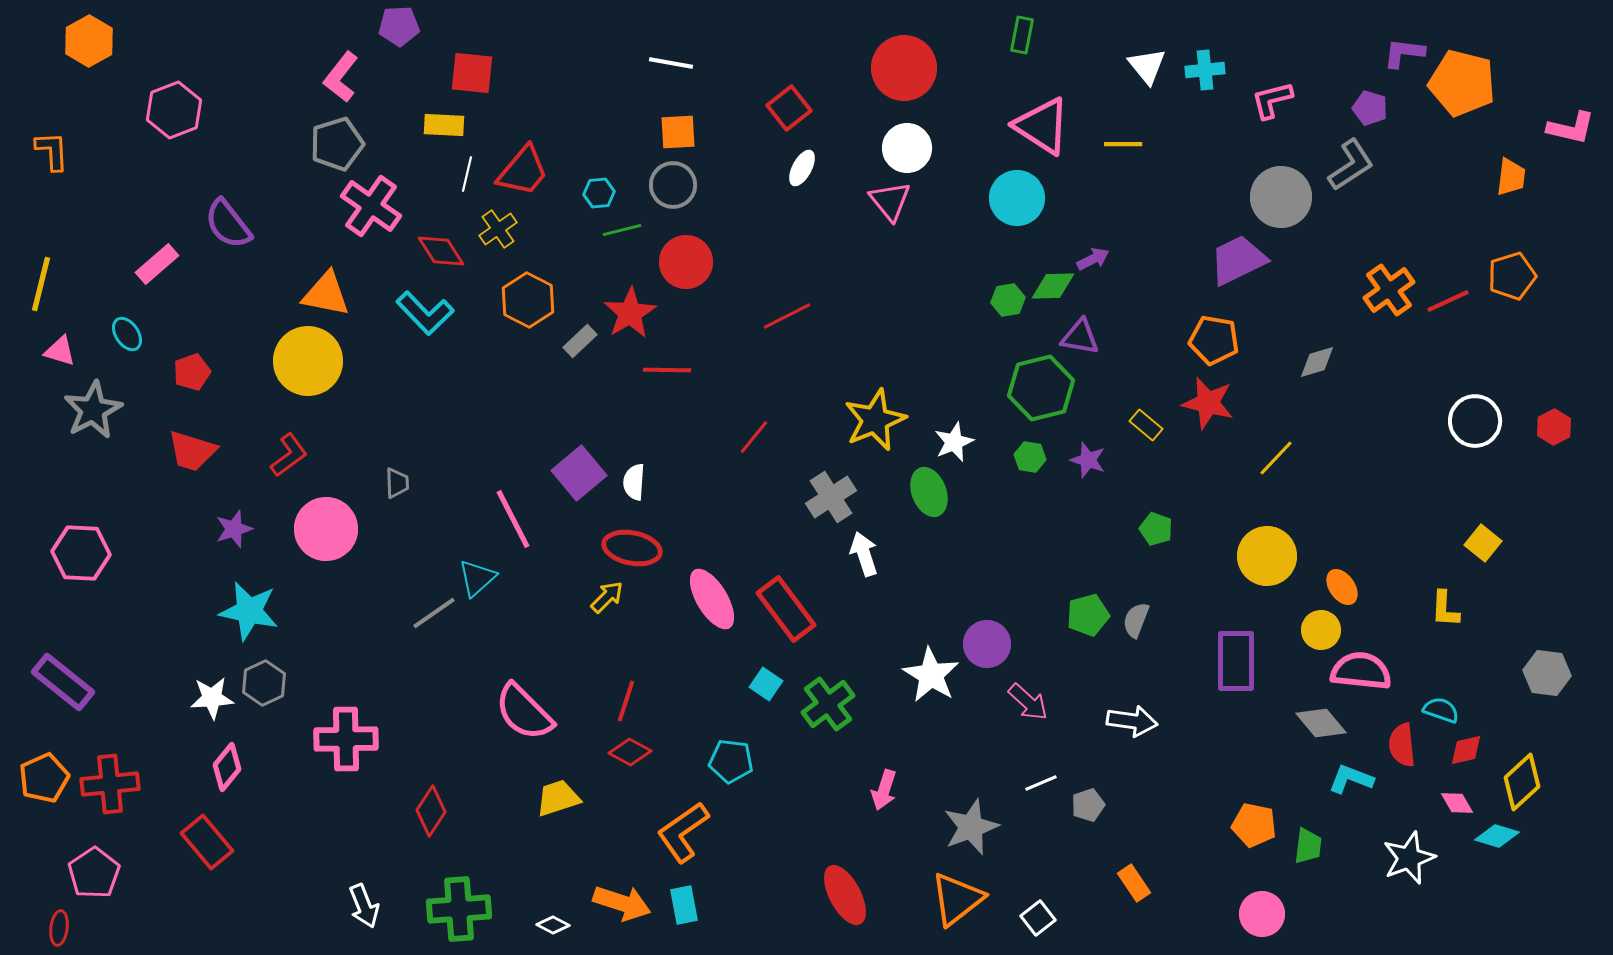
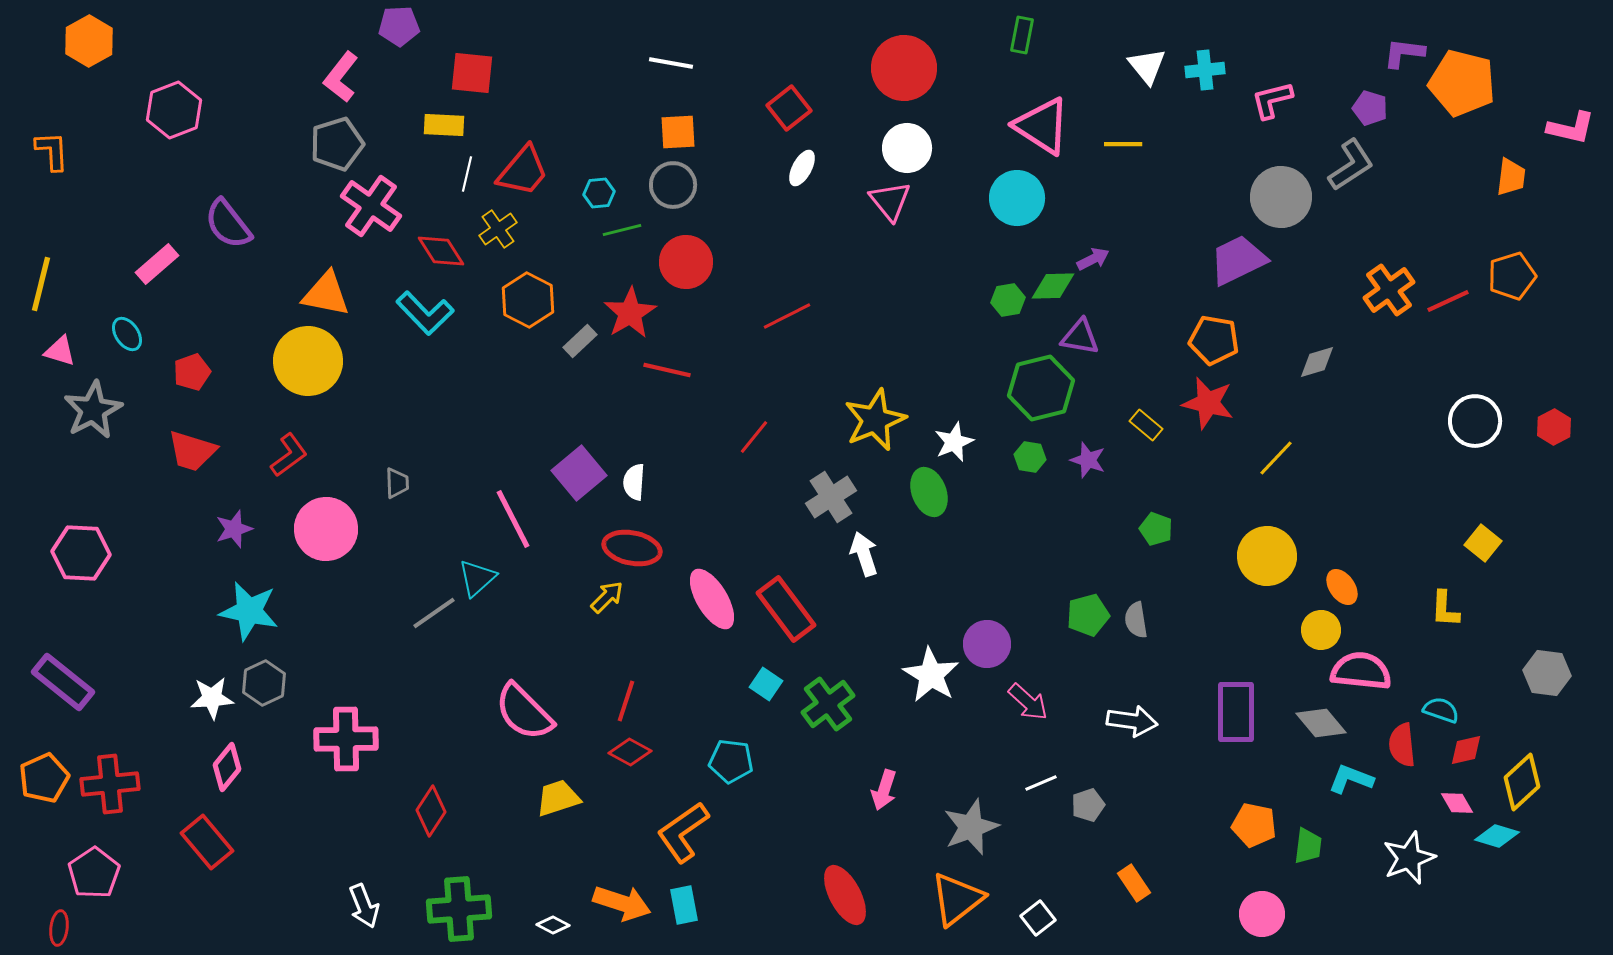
red line at (667, 370): rotated 12 degrees clockwise
gray semicircle at (1136, 620): rotated 30 degrees counterclockwise
purple rectangle at (1236, 661): moved 51 px down
